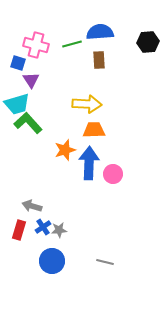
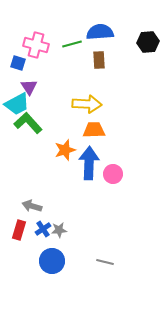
purple triangle: moved 2 px left, 7 px down
cyan trapezoid: rotated 12 degrees counterclockwise
blue cross: moved 2 px down
